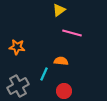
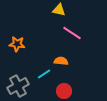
yellow triangle: rotated 48 degrees clockwise
pink line: rotated 18 degrees clockwise
orange star: moved 3 px up
cyan line: rotated 32 degrees clockwise
